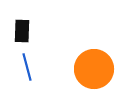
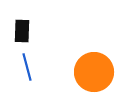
orange circle: moved 3 px down
